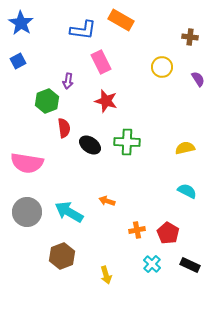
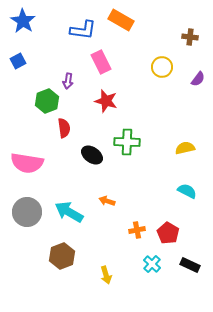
blue star: moved 2 px right, 2 px up
purple semicircle: rotated 70 degrees clockwise
black ellipse: moved 2 px right, 10 px down
